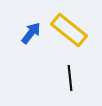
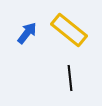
blue arrow: moved 4 px left
